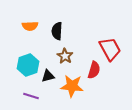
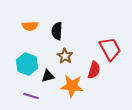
cyan hexagon: moved 1 px left, 1 px up; rotated 20 degrees counterclockwise
